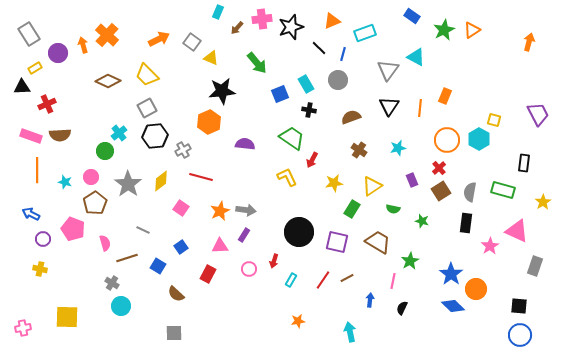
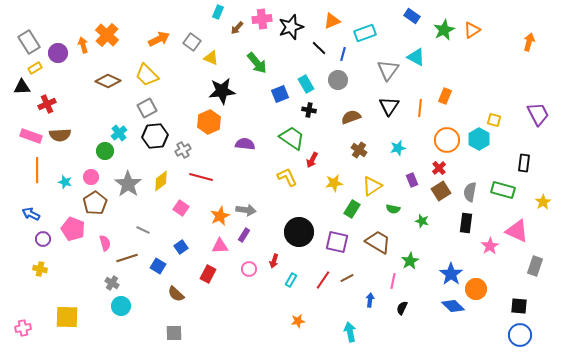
gray rectangle at (29, 34): moved 8 px down
orange star at (220, 211): moved 5 px down
